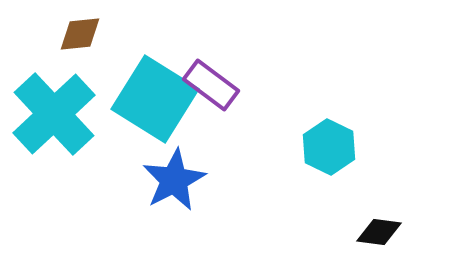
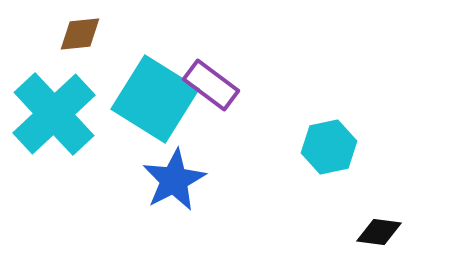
cyan hexagon: rotated 22 degrees clockwise
